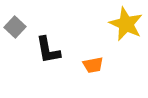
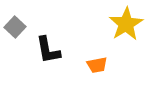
yellow star: rotated 16 degrees clockwise
orange trapezoid: moved 4 px right
